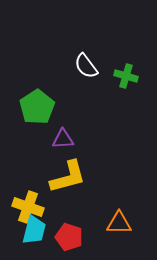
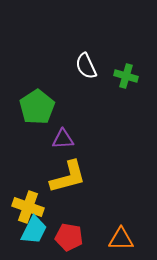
white semicircle: rotated 12 degrees clockwise
orange triangle: moved 2 px right, 16 px down
cyan trapezoid: rotated 12 degrees clockwise
red pentagon: rotated 8 degrees counterclockwise
